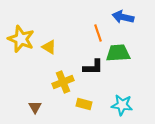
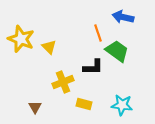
yellow triangle: rotated 14 degrees clockwise
green trapezoid: moved 1 px left, 2 px up; rotated 40 degrees clockwise
